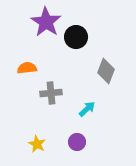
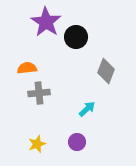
gray cross: moved 12 px left
yellow star: rotated 24 degrees clockwise
